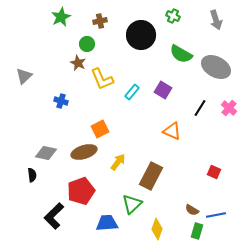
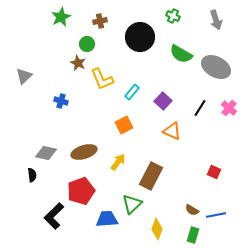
black circle: moved 1 px left, 2 px down
purple square: moved 11 px down; rotated 12 degrees clockwise
orange square: moved 24 px right, 4 px up
blue trapezoid: moved 4 px up
green rectangle: moved 4 px left, 4 px down
